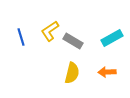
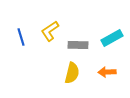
gray rectangle: moved 5 px right, 4 px down; rotated 30 degrees counterclockwise
